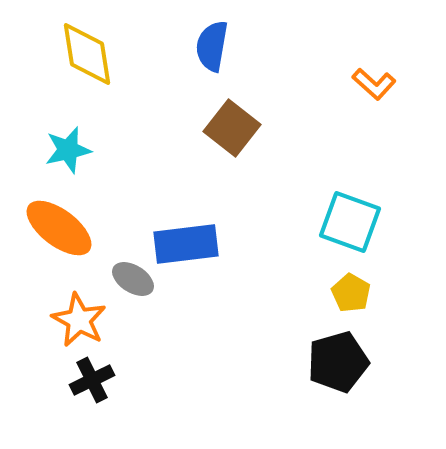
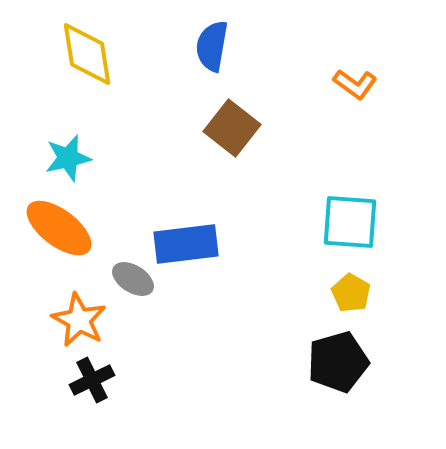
orange L-shape: moved 19 px left; rotated 6 degrees counterclockwise
cyan star: moved 8 px down
cyan square: rotated 16 degrees counterclockwise
